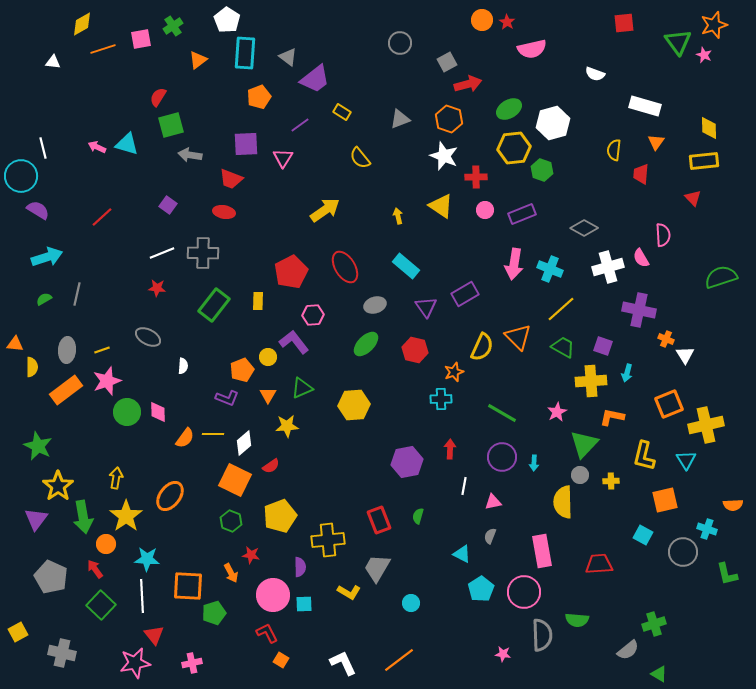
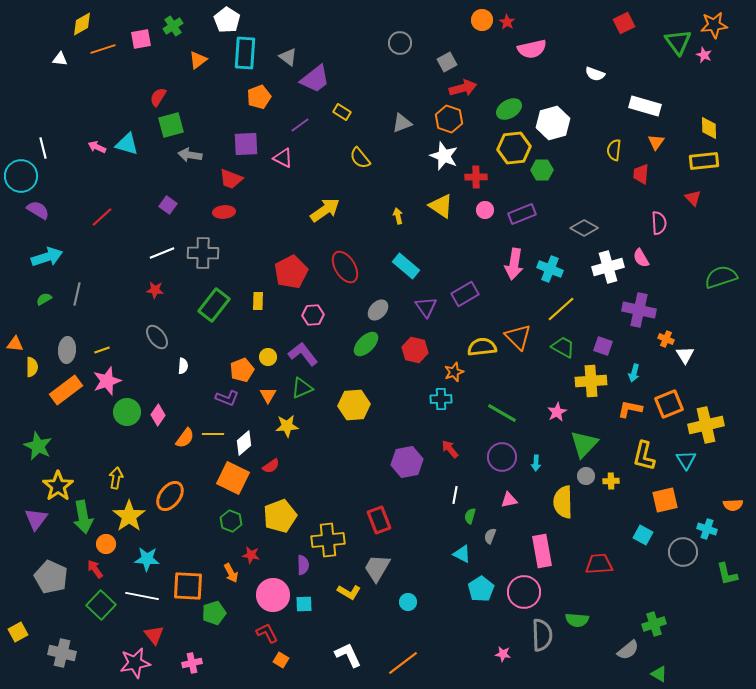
red square at (624, 23): rotated 20 degrees counterclockwise
orange star at (714, 25): rotated 12 degrees clockwise
white triangle at (53, 62): moved 7 px right, 3 px up
red arrow at (468, 84): moved 5 px left, 4 px down
gray triangle at (400, 119): moved 2 px right, 4 px down
pink triangle at (283, 158): rotated 35 degrees counterclockwise
green hexagon at (542, 170): rotated 20 degrees counterclockwise
red ellipse at (224, 212): rotated 15 degrees counterclockwise
pink semicircle at (663, 235): moved 4 px left, 12 px up
red star at (157, 288): moved 2 px left, 2 px down
gray ellipse at (375, 305): moved 3 px right, 5 px down; rotated 30 degrees counterclockwise
gray ellipse at (148, 337): moved 9 px right; rotated 25 degrees clockwise
purple L-shape at (294, 342): moved 9 px right, 12 px down
yellow semicircle at (482, 347): rotated 120 degrees counterclockwise
cyan arrow at (627, 373): moved 7 px right
pink diamond at (158, 412): moved 3 px down; rotated 35 degrees clockwise
orange L-shape at (612, 417): moved 18 px right, 8 px up
red arrow at (450, 449): rotated 42 degrees counterclockwise
cyan arrow at (534, 463): moved 2 px right
gray circle at (580, 475): moved 6 px right, 1 px down
orange square at (235, 480): moved 2 px left, 2 px up
white line at (464, 486): moved 9 px left, 9 px down
pink triangle at (493, 502): moved 16 px right, 2 px up
yellow star at (126, 516): moved 3 px right
green semicircle at (418, 516): moved 52 px right
purple semicircle at (300, 567): moved 3 px right, 2 px up
white line at (142, 596): rotated 76 degrees counterclockwise
cyan circle at (411, 603): moved 3 px left, 1 px up
orange line at (399, 660): moved 4 px right, 3 px down
white L-shape at (343, 663): moved 5 px right, 8 px up
